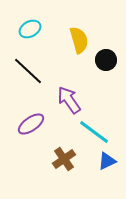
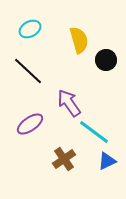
purple arrow: moved 3 px down
purple ellipse: moved 1 px left
